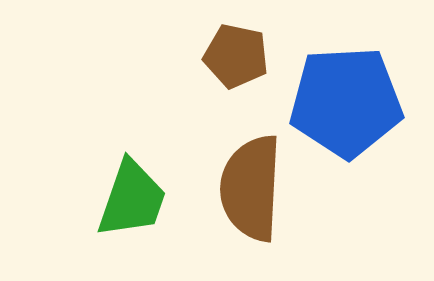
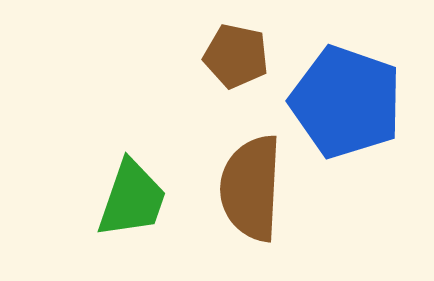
blue pentagon: rotated 22 degrees clockwise
